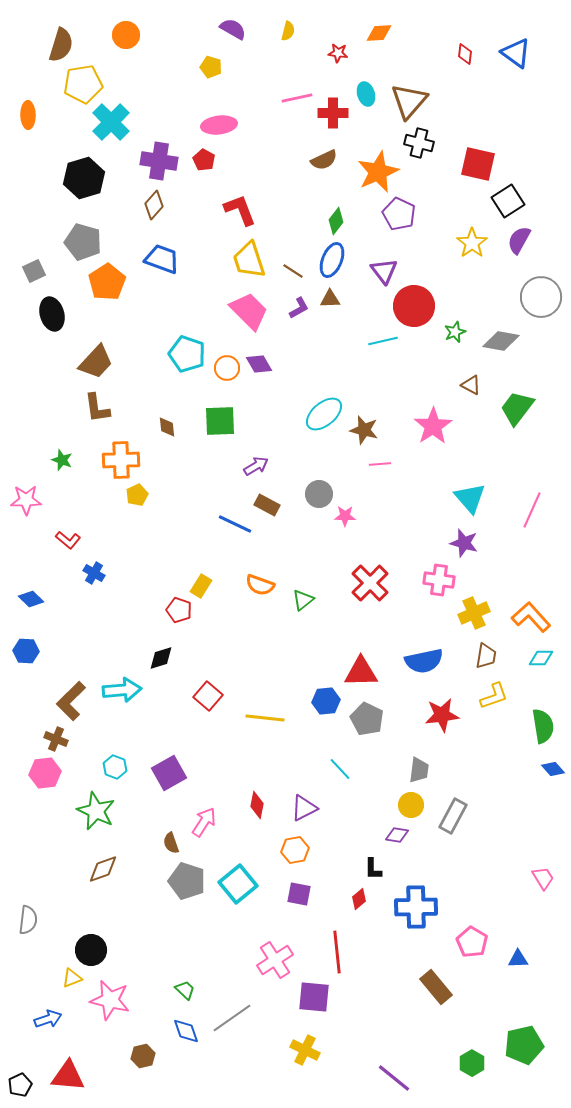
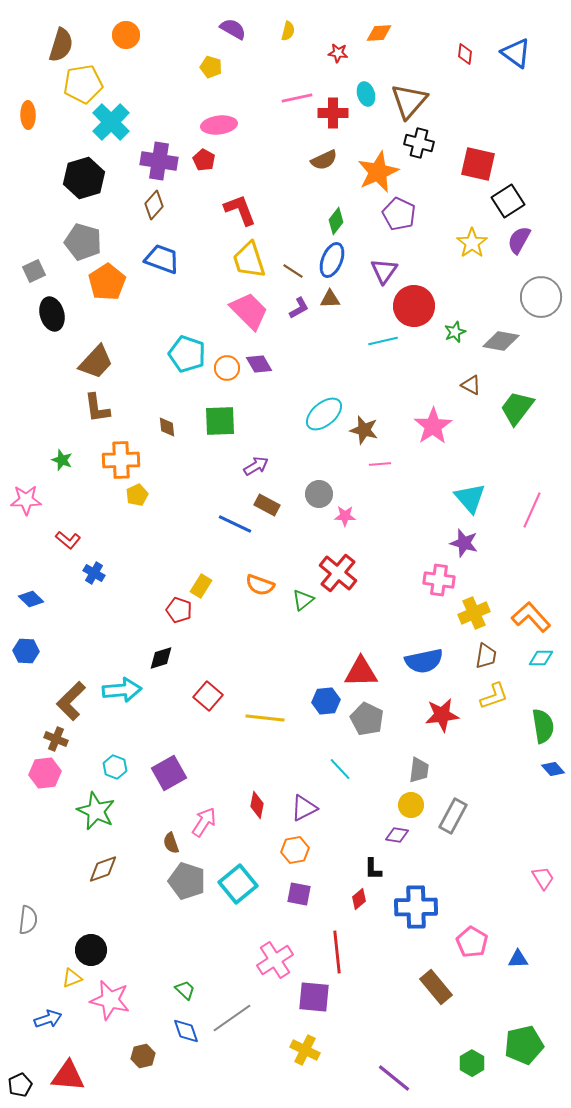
purple triangle at (384, 271): rotated 12 degrees clockwise
red cross at (370, 583): moved 32 px left, 10 px up; rotated 6 degrees counterclockwise
